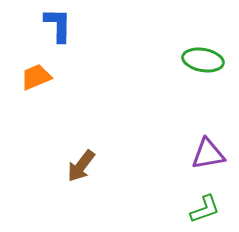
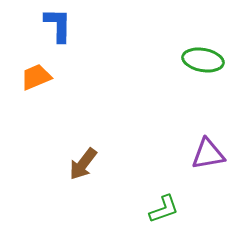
brown arrow: moved 2 px right, 2 px up
green L-shape: moved 41 px left
